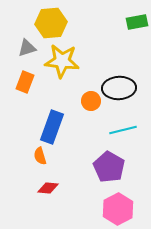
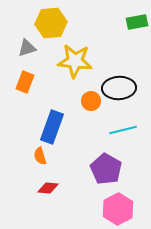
yellow star: moved 13 px right
purple pentagon: moved 3 px left, 2 px down
